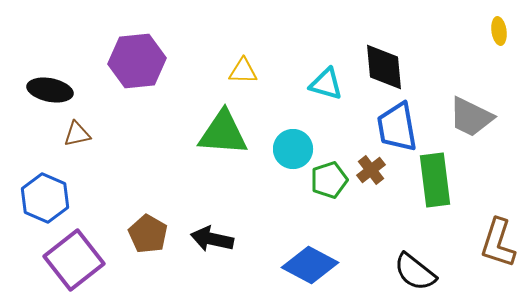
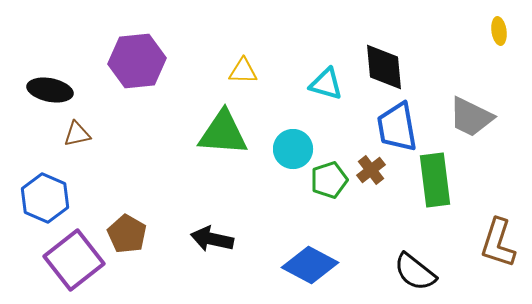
brown pentagon: moved 21 px left
